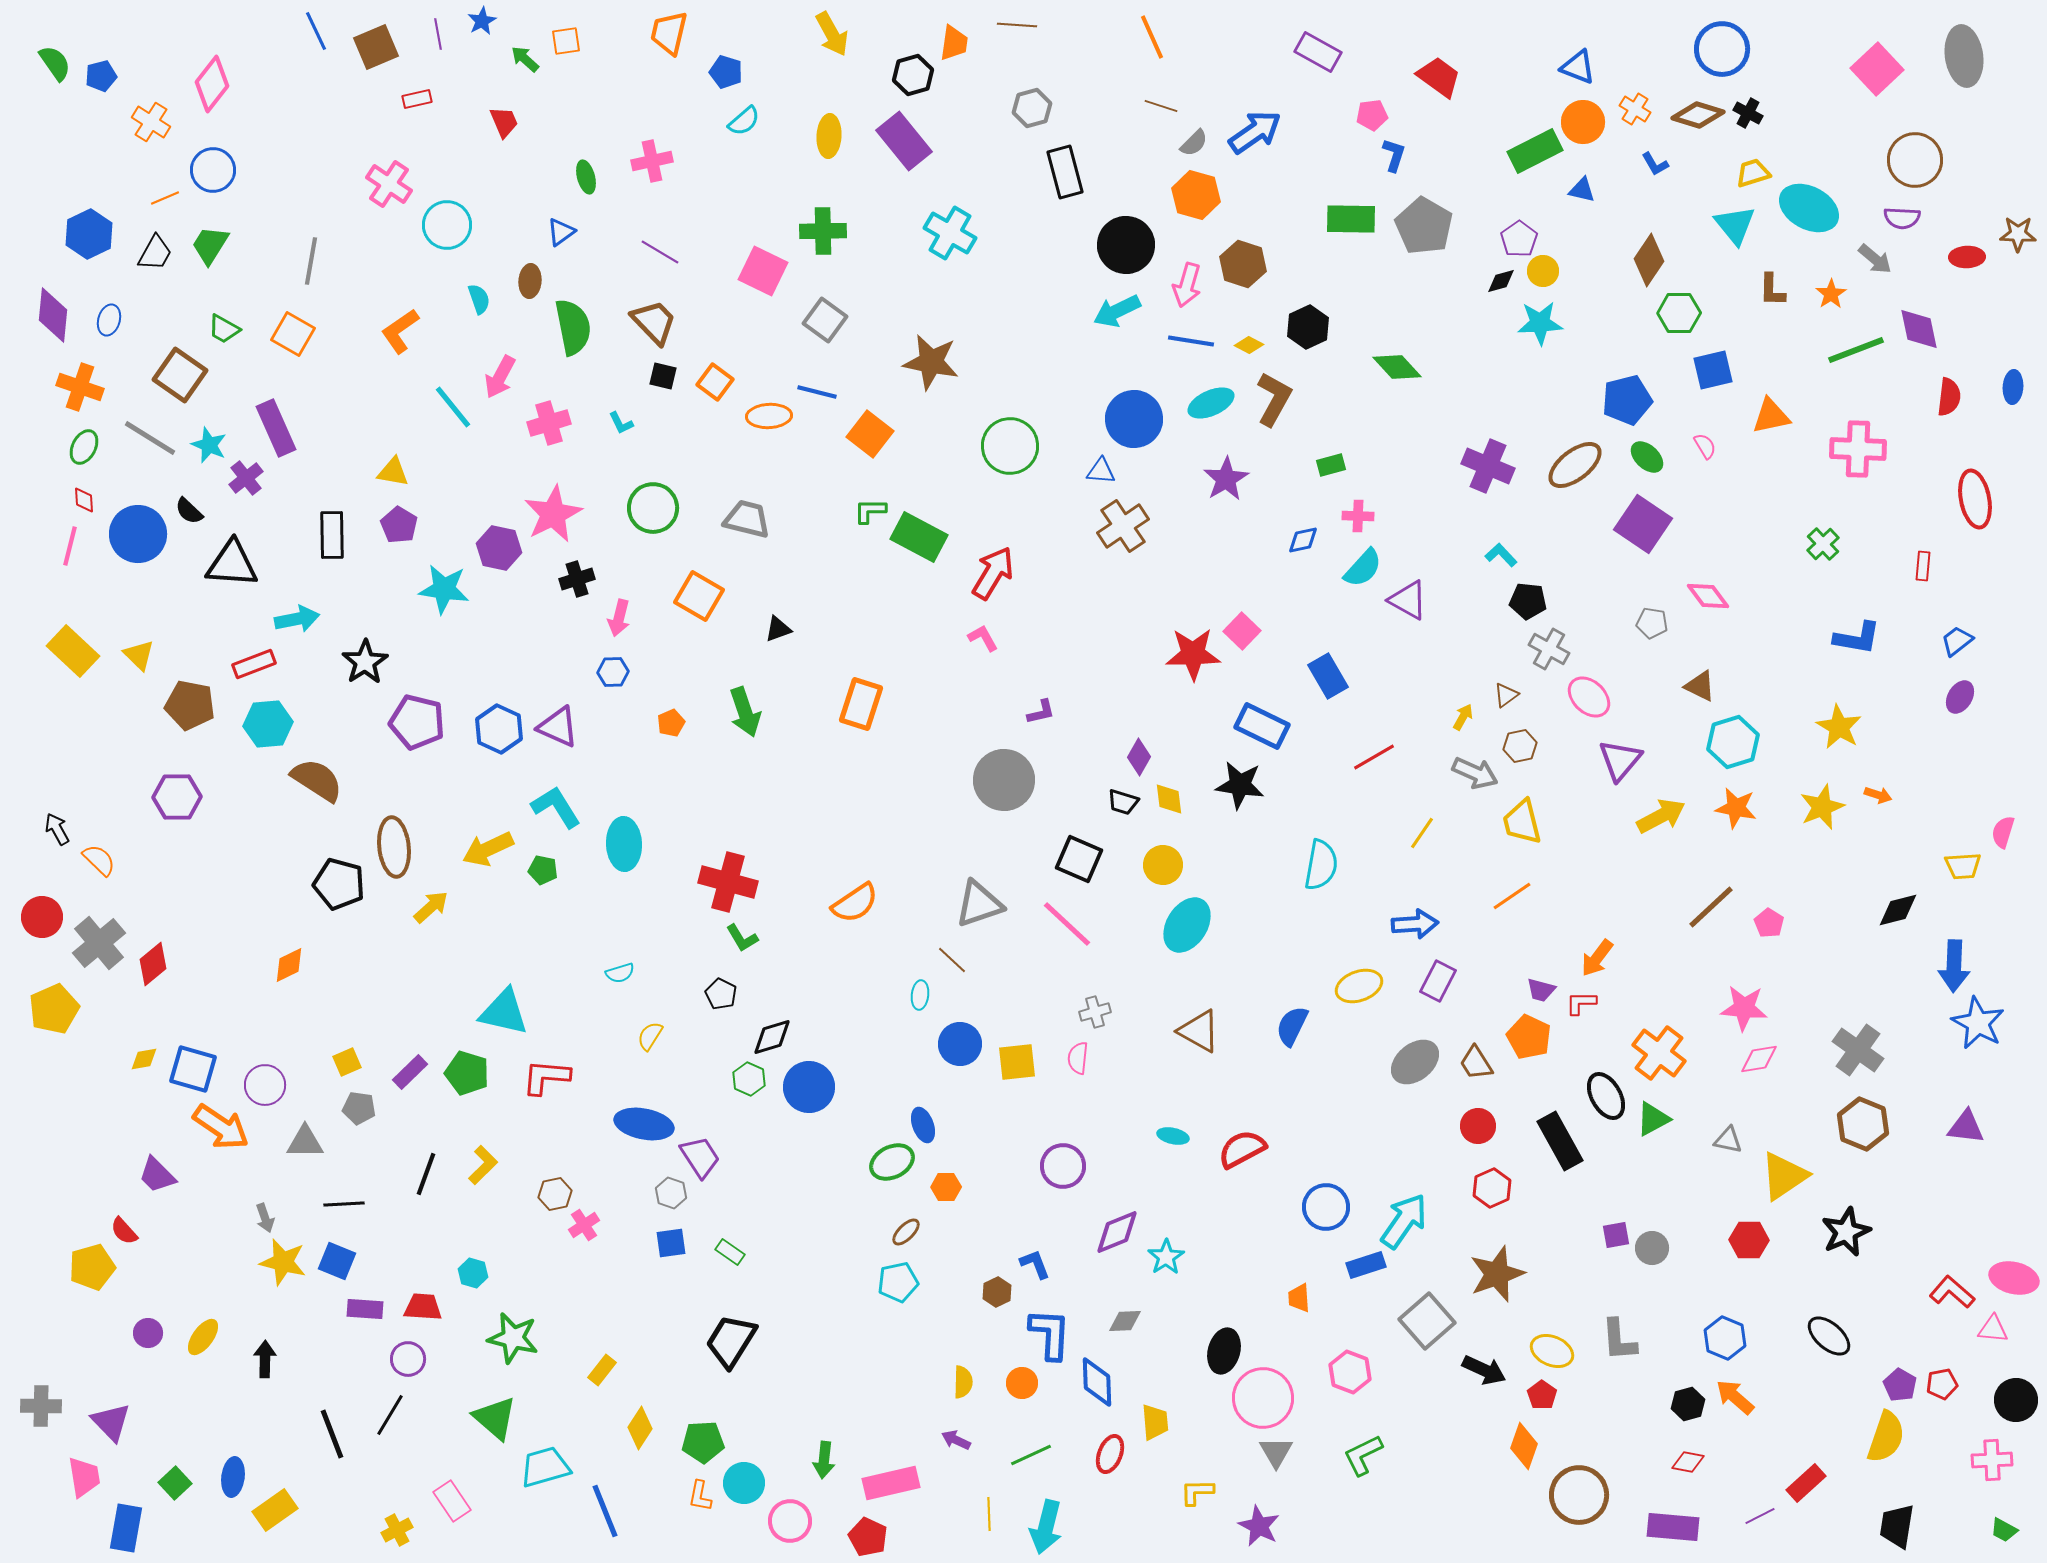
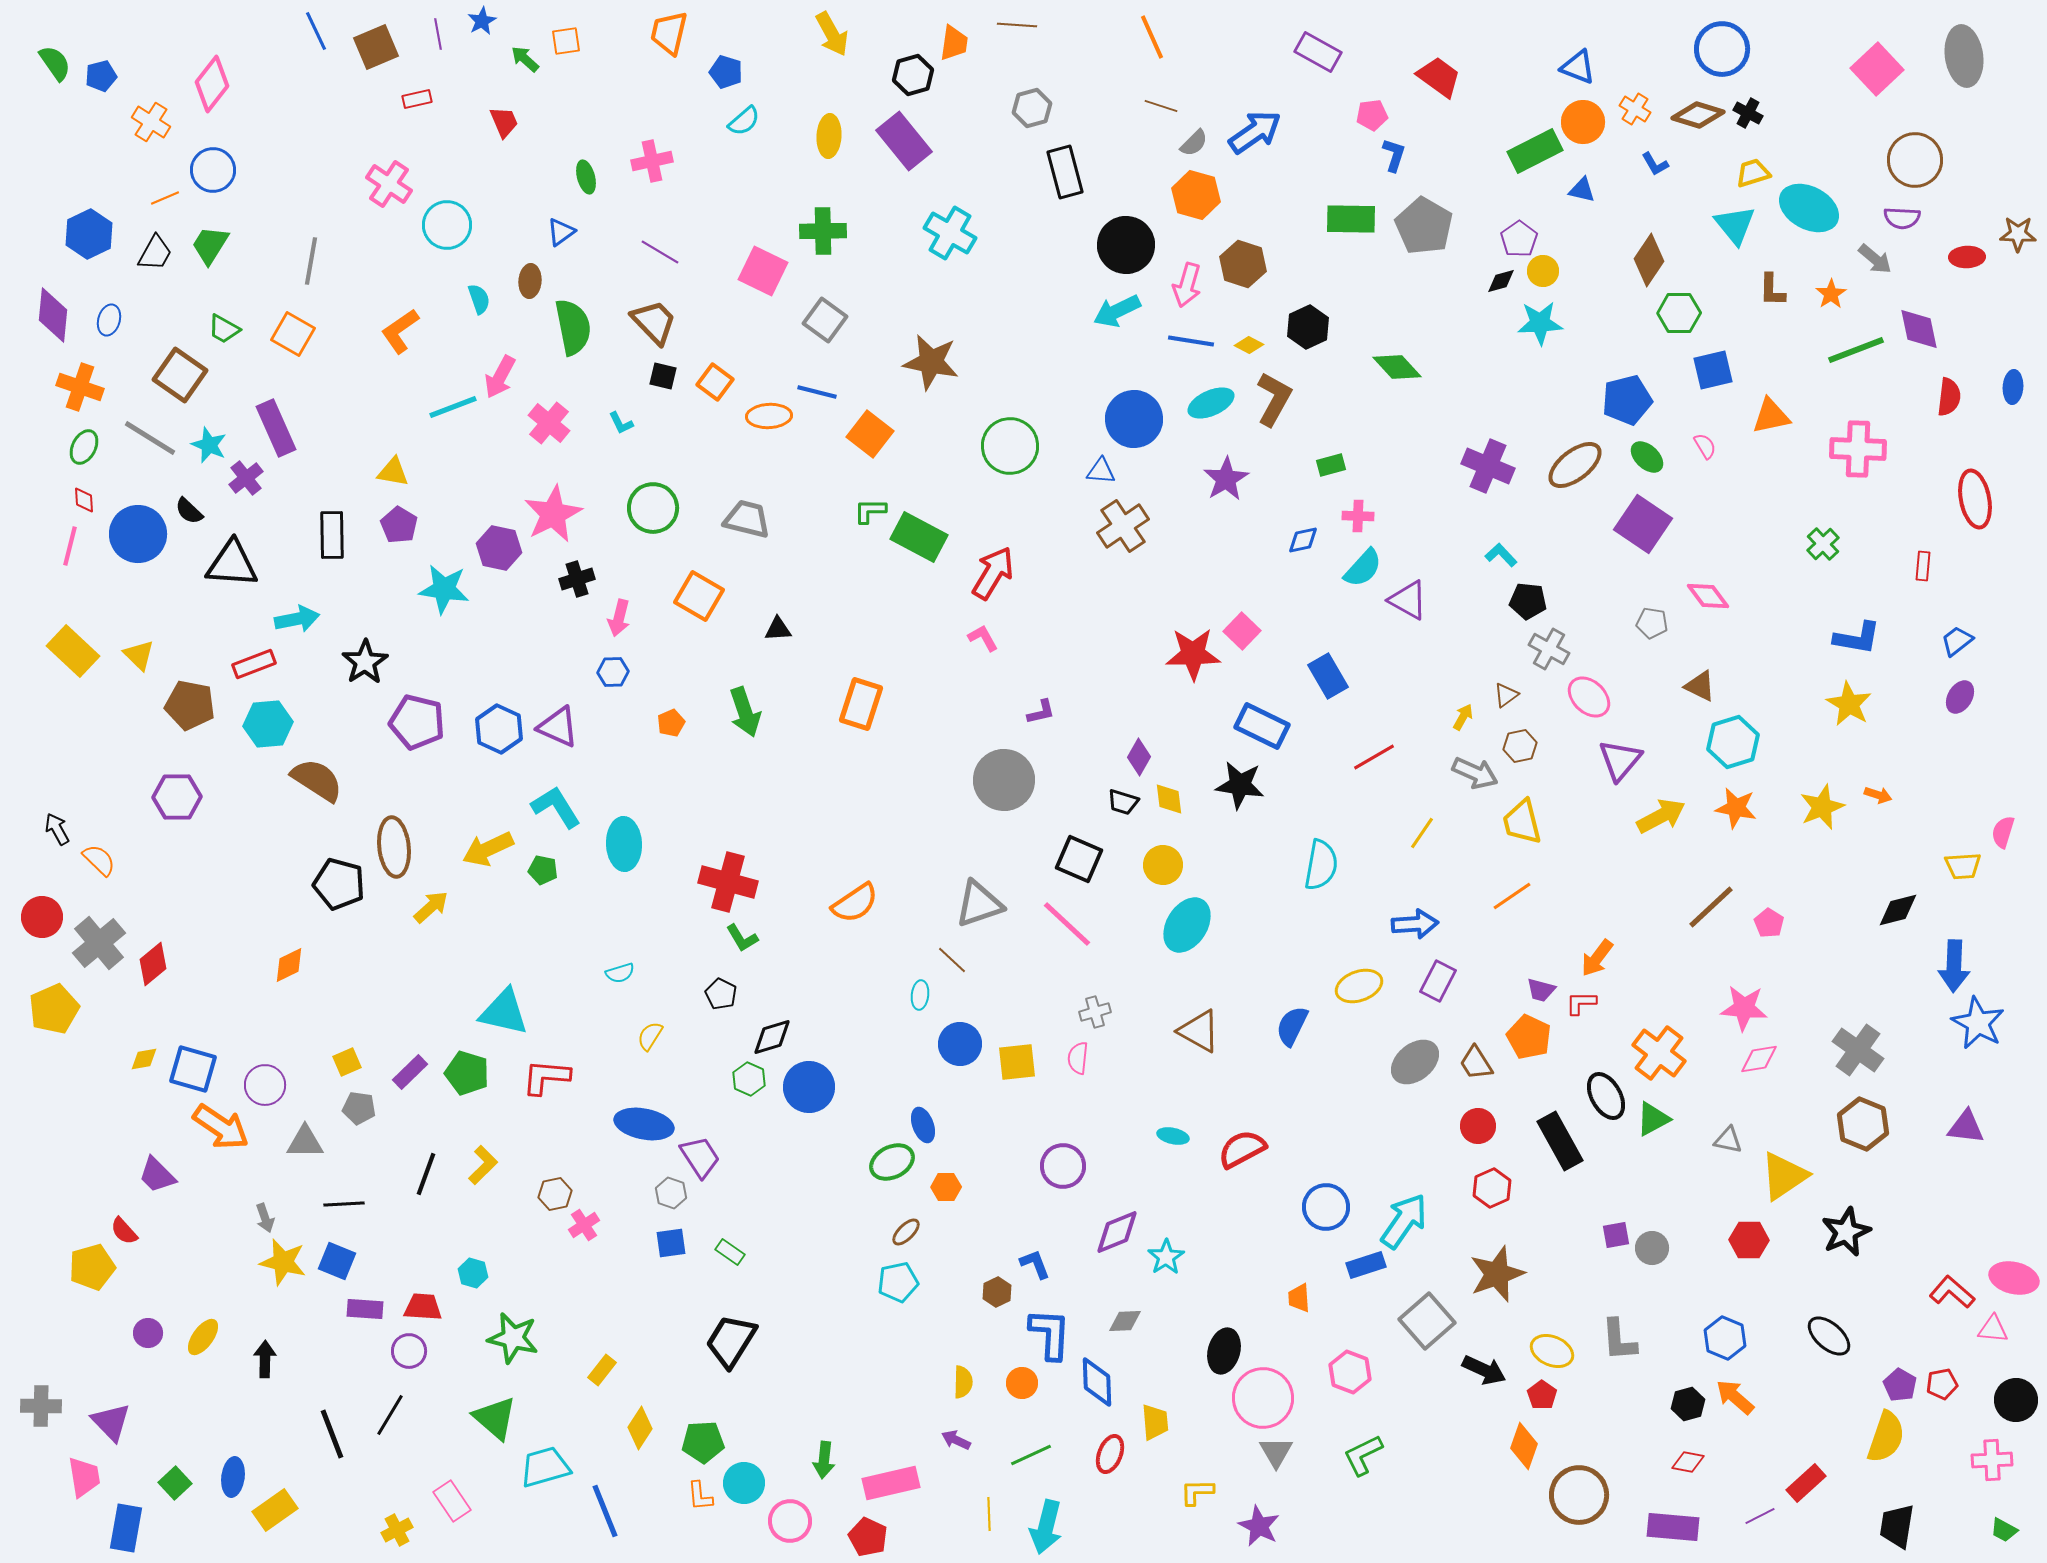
cyan line at (453, 407): rotated 72 degrees counterclockwise
pink cross at (549, 423): rotated 33 degrees counterclockwise
black triangle at (778, 629): rotated 16 degrees clockwise
yellow star at (1839, 727): moved 10 px right, 23 px up
purple circle at (408, 1359): moved 1 px right, 8 px up
orange L-shape at (700, 1496): rotated 16 degrees counterclockwise
